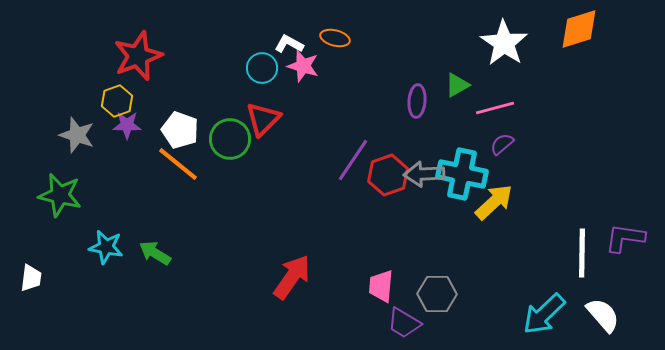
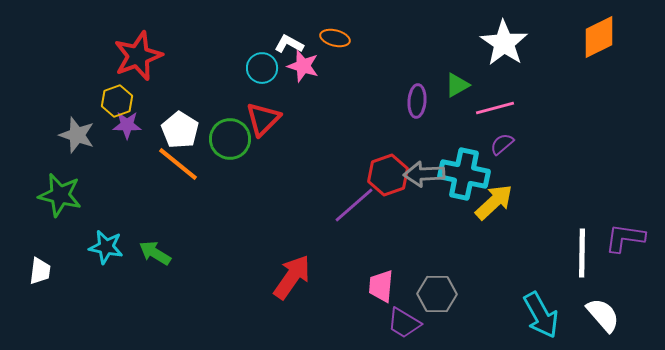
orange diamond: moved 20 px right, 8 px down; rotated 9 degrees counterclockwise
white pentagon: rotated 12 degrees clockwise
purple line: moved 1 px right, 45 px down; rotated 15 degrees clockwise
cyan cross: moved 2 px right
white trapezoid: moved 9 px right, 7 px up
cyan arrow: moved 3 px left, 1 px down; rotated 75 degrees counterclockwise
